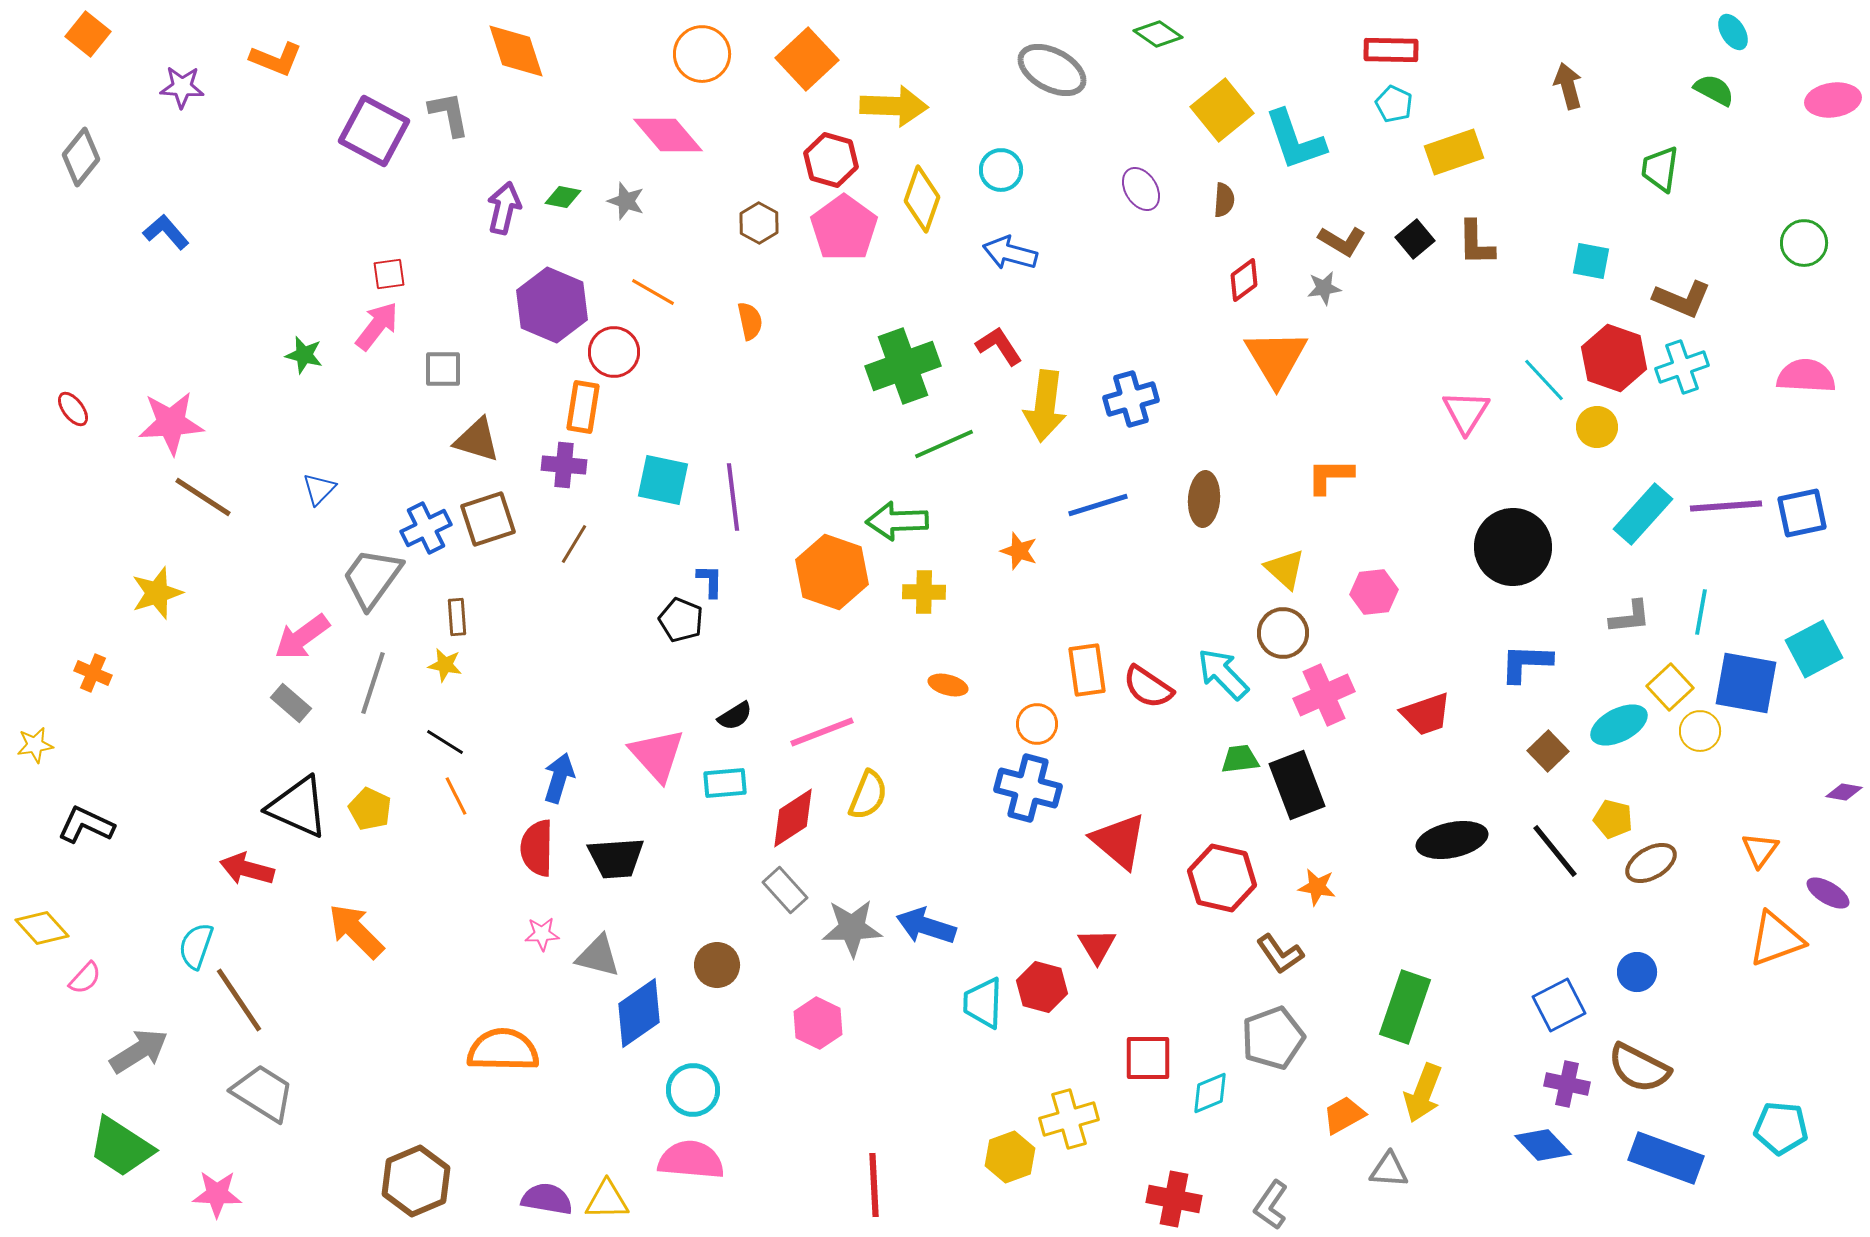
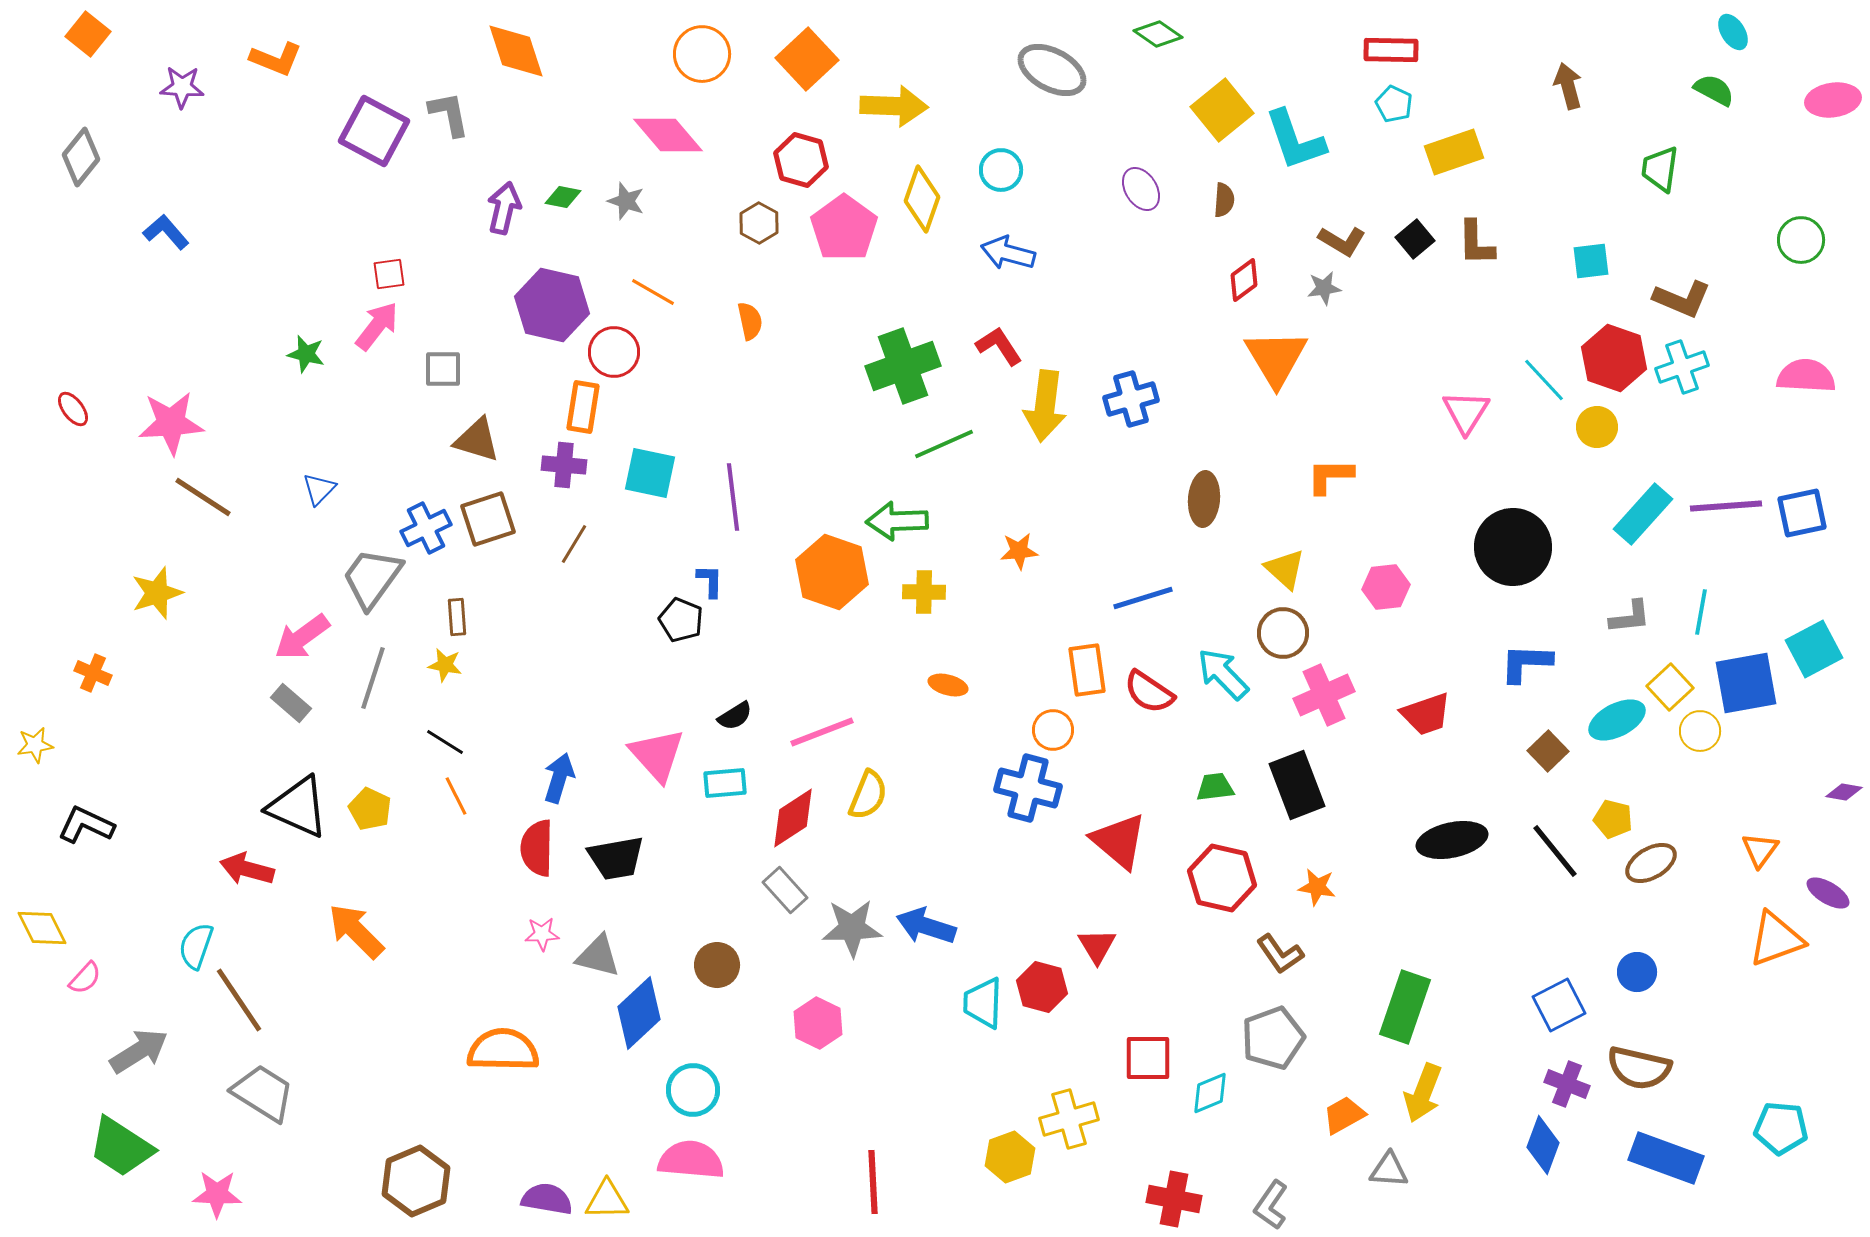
red hexagon at (831, 160): moved 30 px left
green circle at (1804, 243): moved 3 px left, 3 px up
blue arrow at (1010, 253): moved 2 px left
cyan square at (1591, 261): rotated 18 degrees counterclockwise
purple hexagon at (552, 305): rotated 10 degrees counterclockwise
green star at (304, 355): moved 2 px right, 1 px up
cyan square at (663, 480): moved 13 px left, 7 px up
blue line at (1098, 505): moved 45 px right, 93 px down
orange star at (1019, 551): rotated 24 degrees counterclockwise
pink hexagon at (1374, 592): moved 12 px right, 5 px up
gray line at (373, 683): moved 5 px up
blue square at (1746, 683): rotated 20 degrees counterclockwise
red semicircle at (1148, 687): moved 1 px right, 5 px down
orange circle at (1037, 724): moved 16 px right, 6 px down
cyan ellipse at (1619, 725): moved 2 px left, 5 px up
green trapezoid at (1240, 759): moved 25 px left, 28 px down
black trapezoid at (616, 858): rotated 6 degrees counterclockwise
yellow diamond at (42, 928): rotated 16 degrees clockwise
blue diamond at (639, 1013): rotated 8 degrees counterclockwise
brown semicircle at (1639, 1068): rotated 14 degrees counterclockwise
purple cross at (1567, 1084): rotated 9 degrees clockwise
blue diamond at (1543, 1145): rotated 64 degrees clockwise
red line at (874, 1185): moved 1 px left, 3 px up
